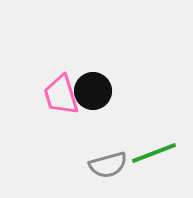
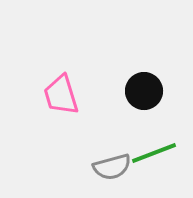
black circle: moved 51 px right
gray semicircle: moved 4 px right, 2 px down
